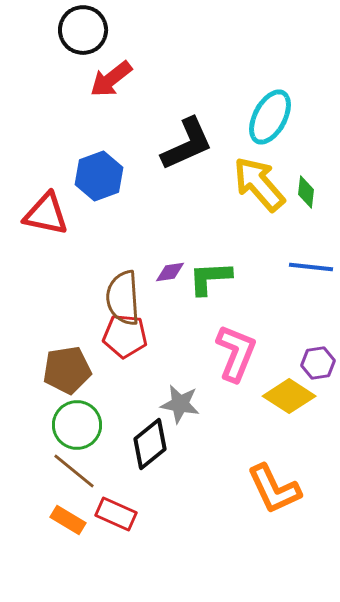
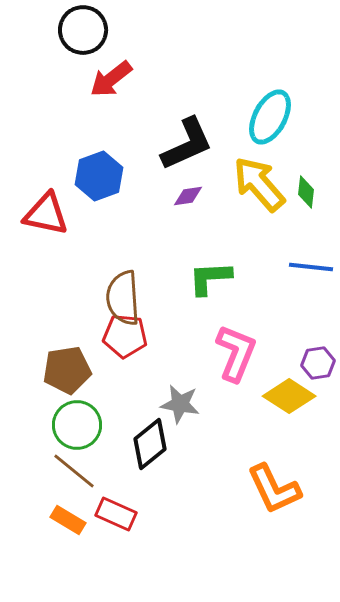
purple diamond: moved 18 px right, 76 px up
